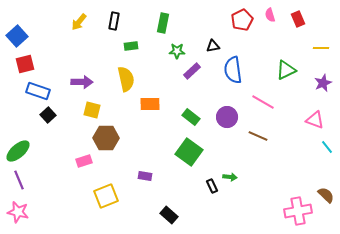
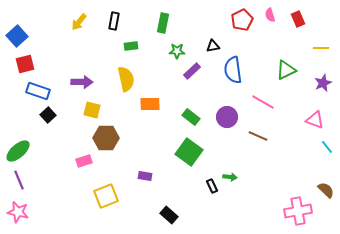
brown semicircle at (326, 195): moved 5 px up
